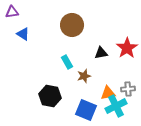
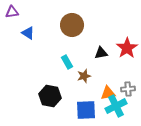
blue triangle: moved 5 px right, 1 px up
blue square: rotated 25 degrees counterclockwise
